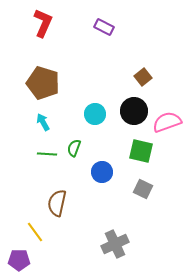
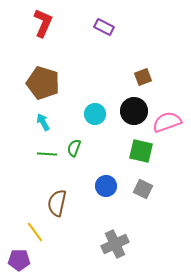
brown square: rotated 18 degrees clockwise
blue circle: moved 4 px right, 14 px down
